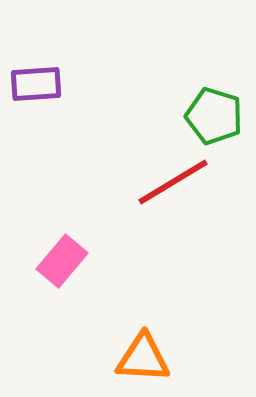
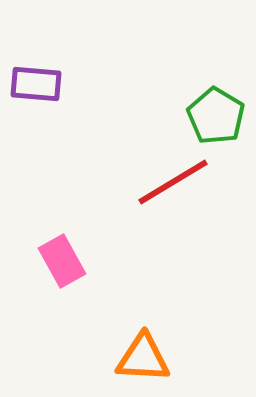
purple rectangle: rotated 9 degrees clockwise
green pentagon: moved 2 px right; rotated 14 degrees clockwise
pink rectangle: rotated 69 degrees counterclockwise
